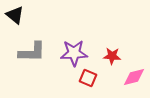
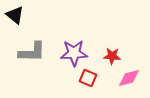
pink diamond: moved 5 px left, 1 px down
